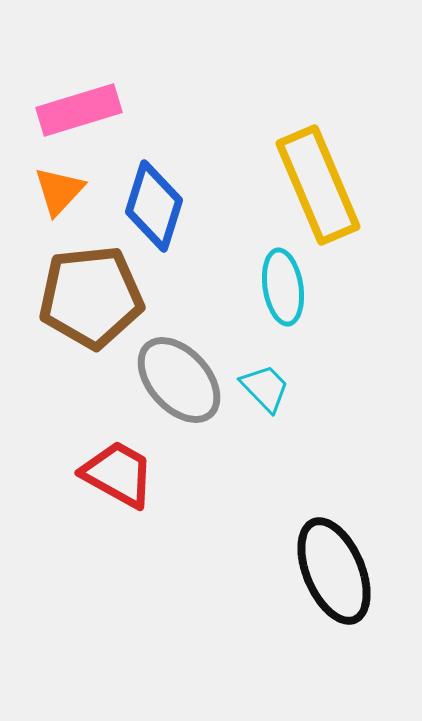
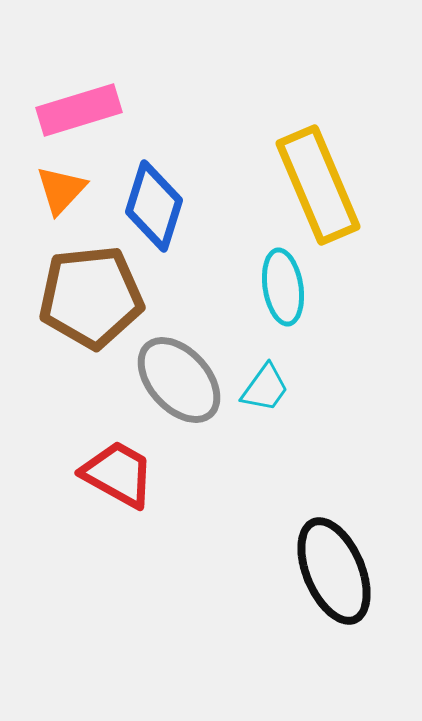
orange triangle: moved 2 px right, 1 px up
cyan trapezoid: rotated 80 degrees clockwise
